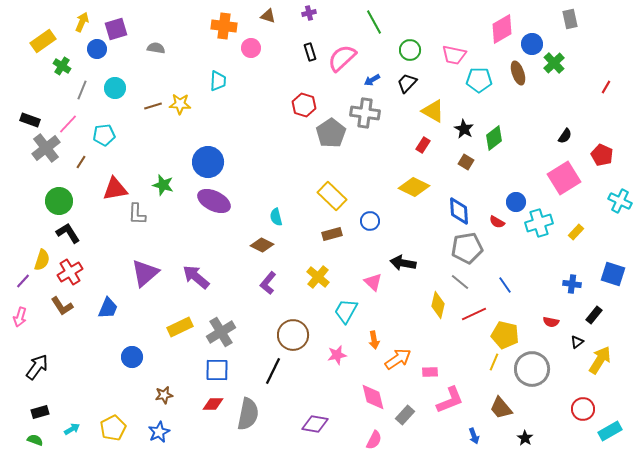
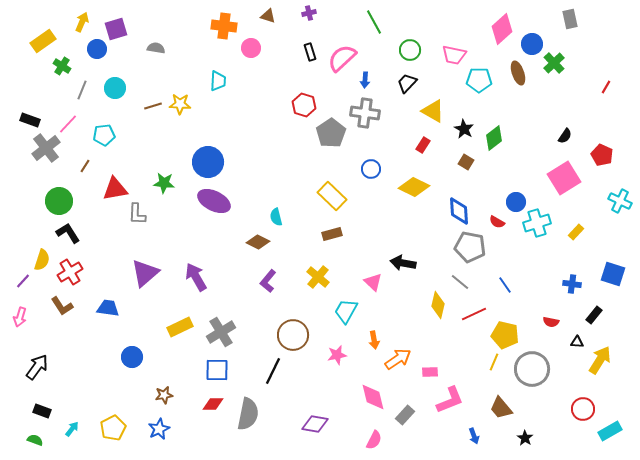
pink diamond at (502, 29): rotated 12 degrees counterclockwise
blue arrow at (372, 80): moved 7 px left; rotated 56 degrees counterclockwise
brown line at (81, 162): moved 4 px right, 4 px down
green star at (163, 185): moved 1 px right, 2 px up; rotated 10 degrees counterclockwise
blue circle at (370, 221): moved 1 px right, 52 px up
cyan cross at (539, 223): moved 2 px left
brown diamond at (262, 245): moved 4 px left, 3 px up
gray pentagon at (467, 248): moved 3 px right, 1 px up; rotated 20 degrees clockwise
purple arrow at (196, 277): rotated 20 degrees clockwise
purple L-shape at (268, 283): moved 2 px up
blue trapezoid at (108, 308): rotated 105 degrees counterclockwise
black triangle at (577, 342): rotated 40 degrees clockwise
black rectangle at (40, 412): moved 2 px right, 1 px up; rotated 36 degrees clockwise
cyan arrow at (72, 429): rotated 21 degrees counterclockwise
blue star at (159, 432): moved 3 px up
